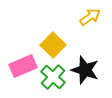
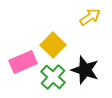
pink rectangle: moved 4 px up
